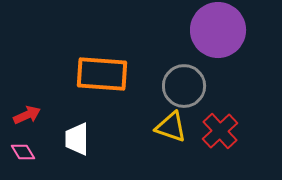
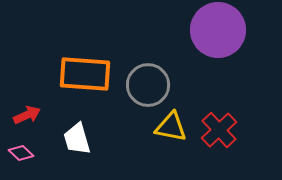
orange rectangle: moved 17 px left
gray circle: moved 36 px left, 1 px up
yellow triangle: rotated 8 degrees counterclockwise
red cross: moved 1 px left, 1 px up
white trapezoid: rotated 16 degrees counterclockwise
pink diamond: moved 2 px left, 1 px down; rotated 15 degrees counterclockwise
